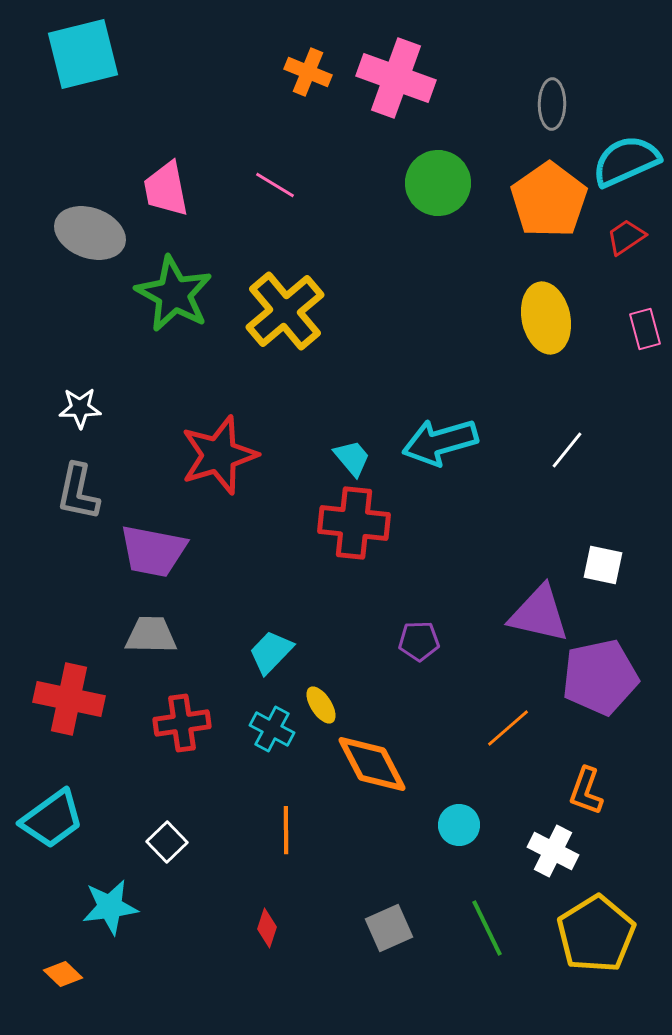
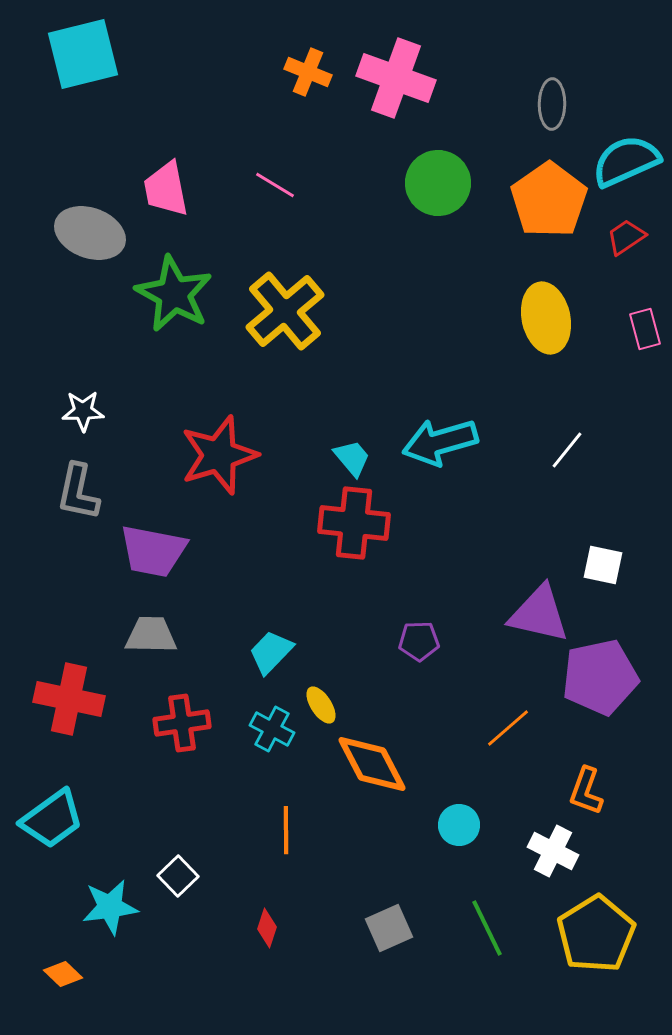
white star at (80, 408): moved 3 px right, 3 px down
white square at (167, 842): moved 11 px right, 34 px down
